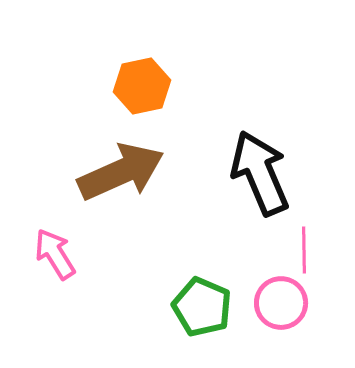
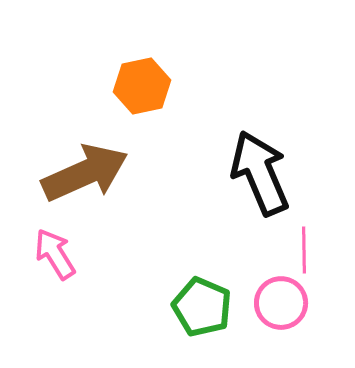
brown arrow: moved 36 px left, 1 px down
